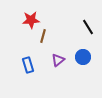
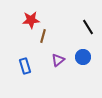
blue rectangle: moved 3 px left, 1 px down
